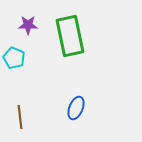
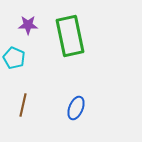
brown line: moved 3 px right, 12 px up; rotated 20 degrees clockwise
